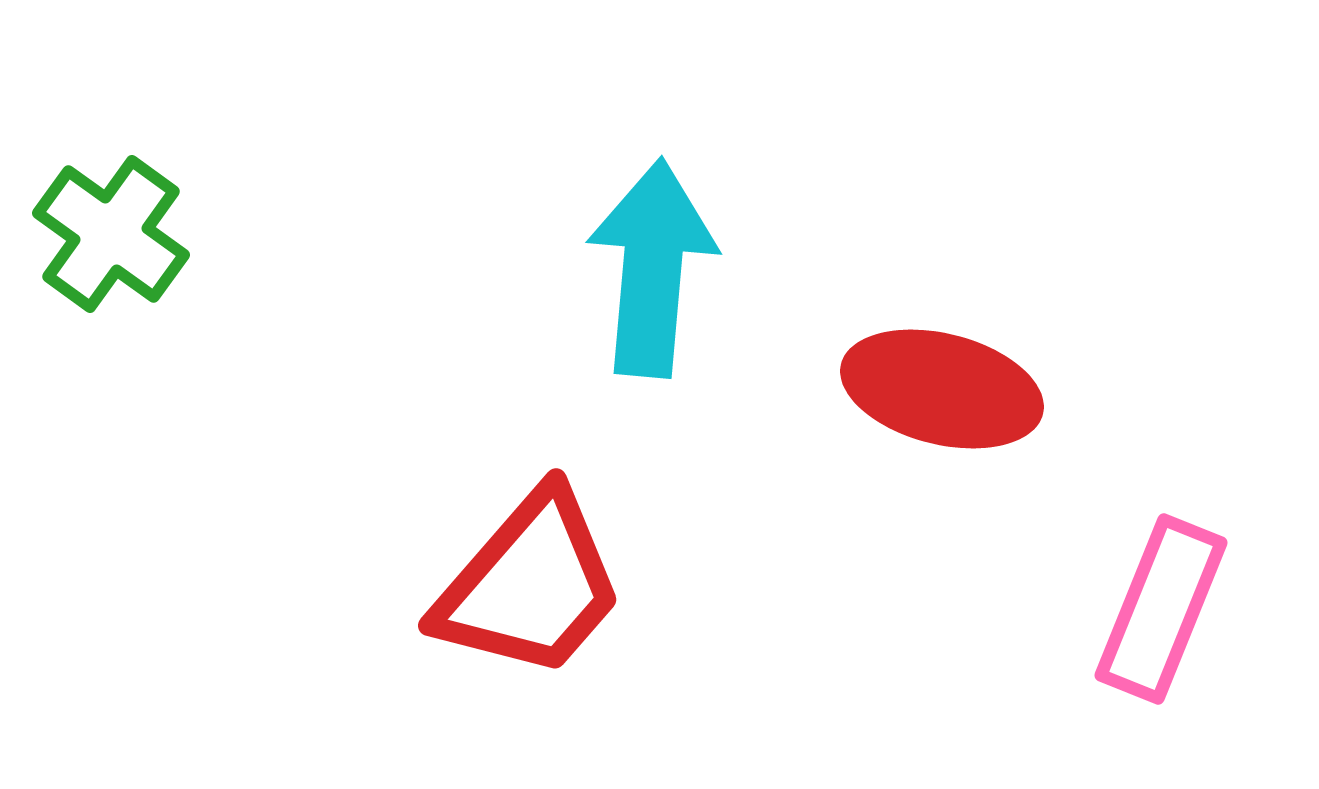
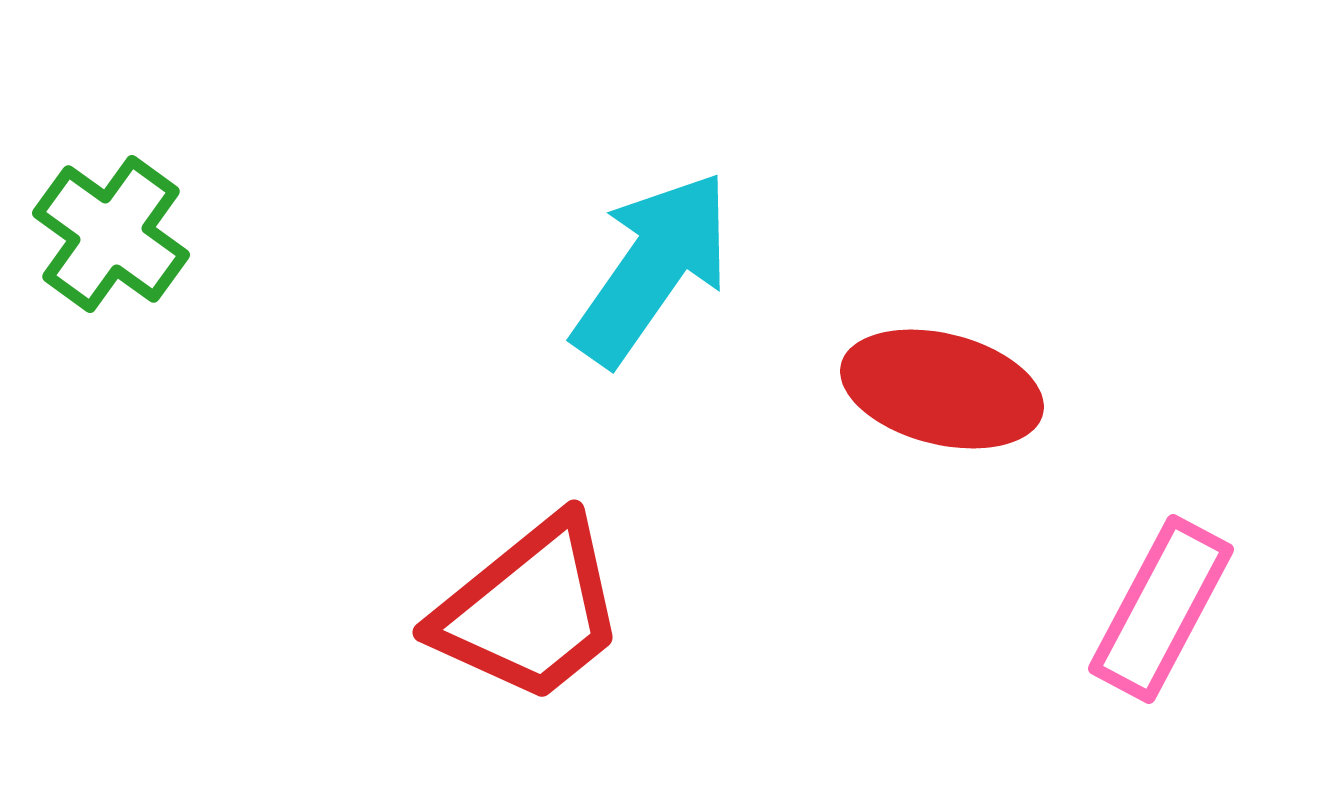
cyan arrow: rotated 30 degrees clockwise
red trapezoid: moved 25 px down; rotated 10 degrees clockwise
pink rectangle: rotated 6 degrees clockwise
